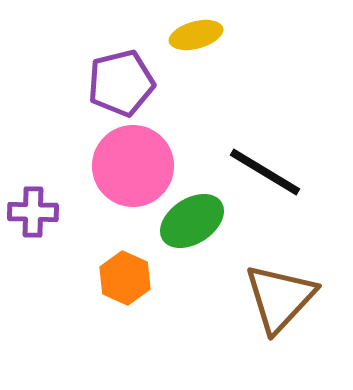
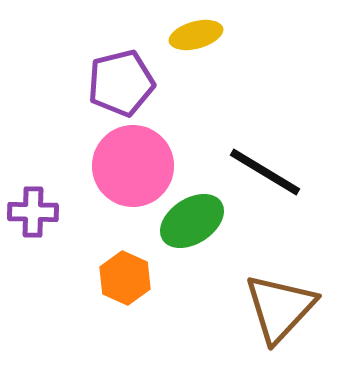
brown triangle: moved 10 px down
